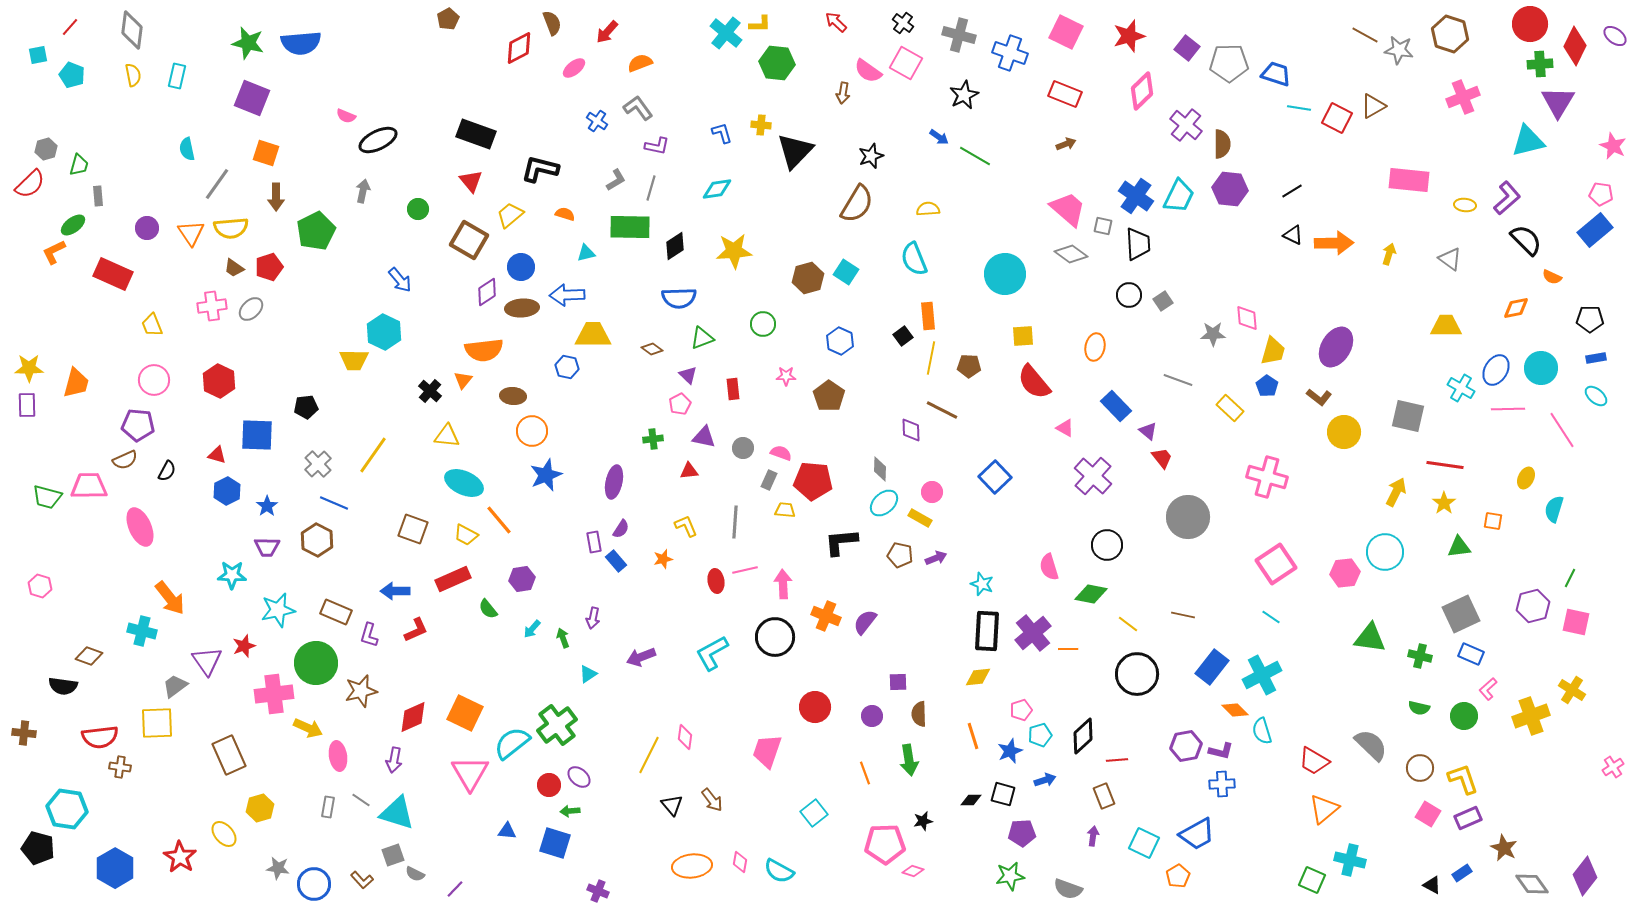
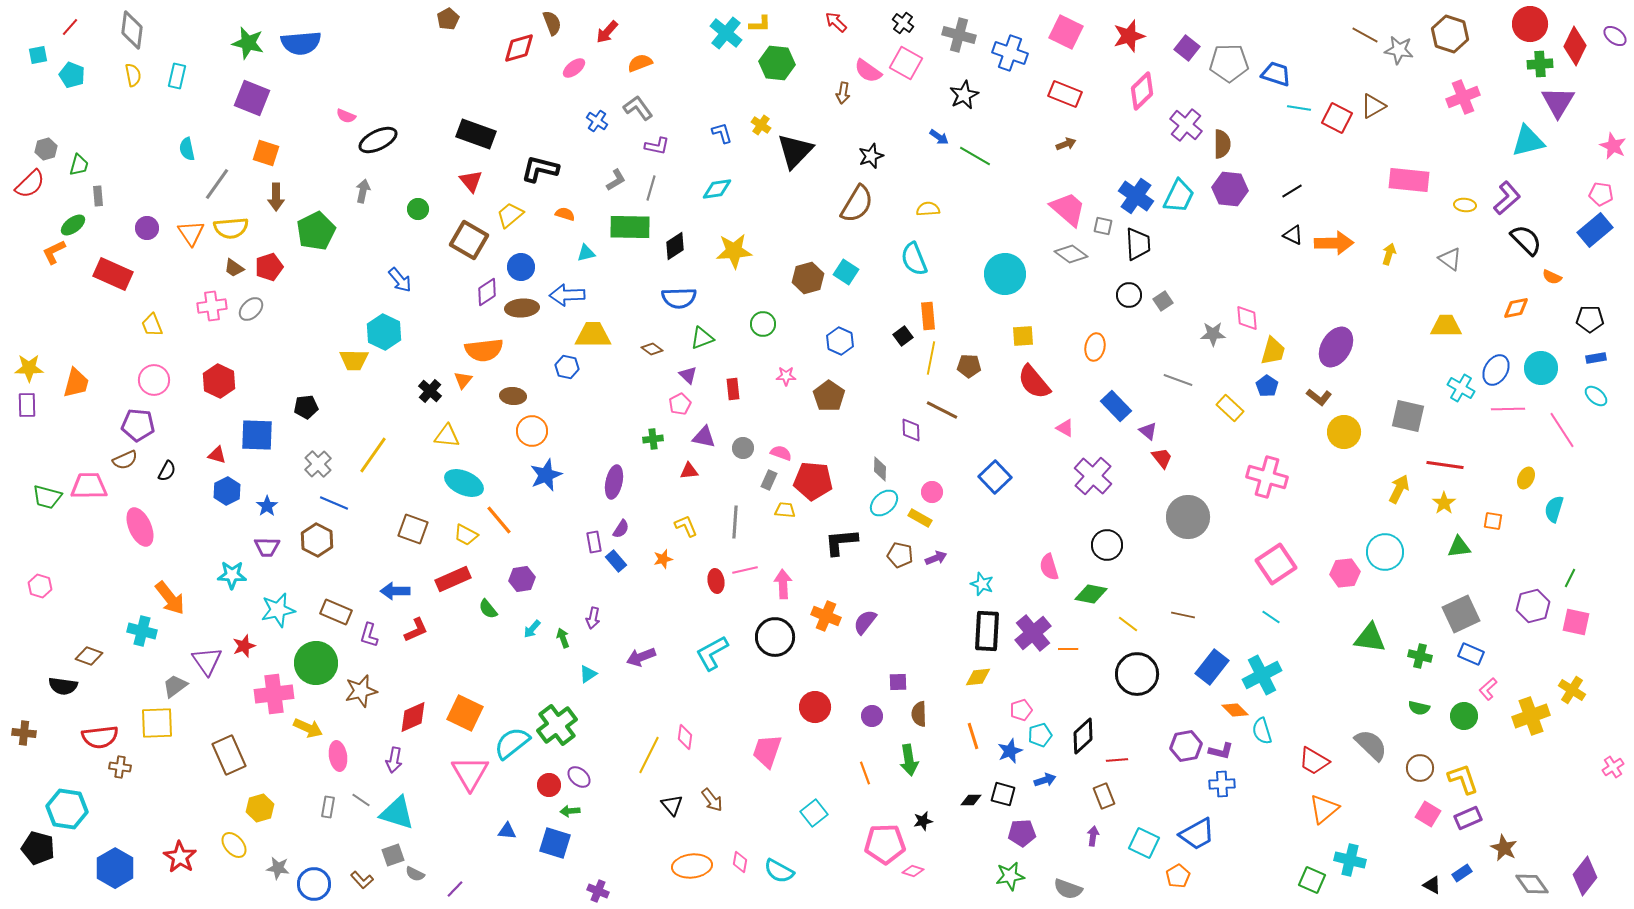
red diamond at (519, 48): rotated 12 degrees clockwise
yellow cross at (761, 125): rotated 30 degrees clockwise
yellow arrow at (1396, 492): moved 3 px right, 3 px up
yellow ellipse at (224, 834): moved 10 px right, 11 px down
